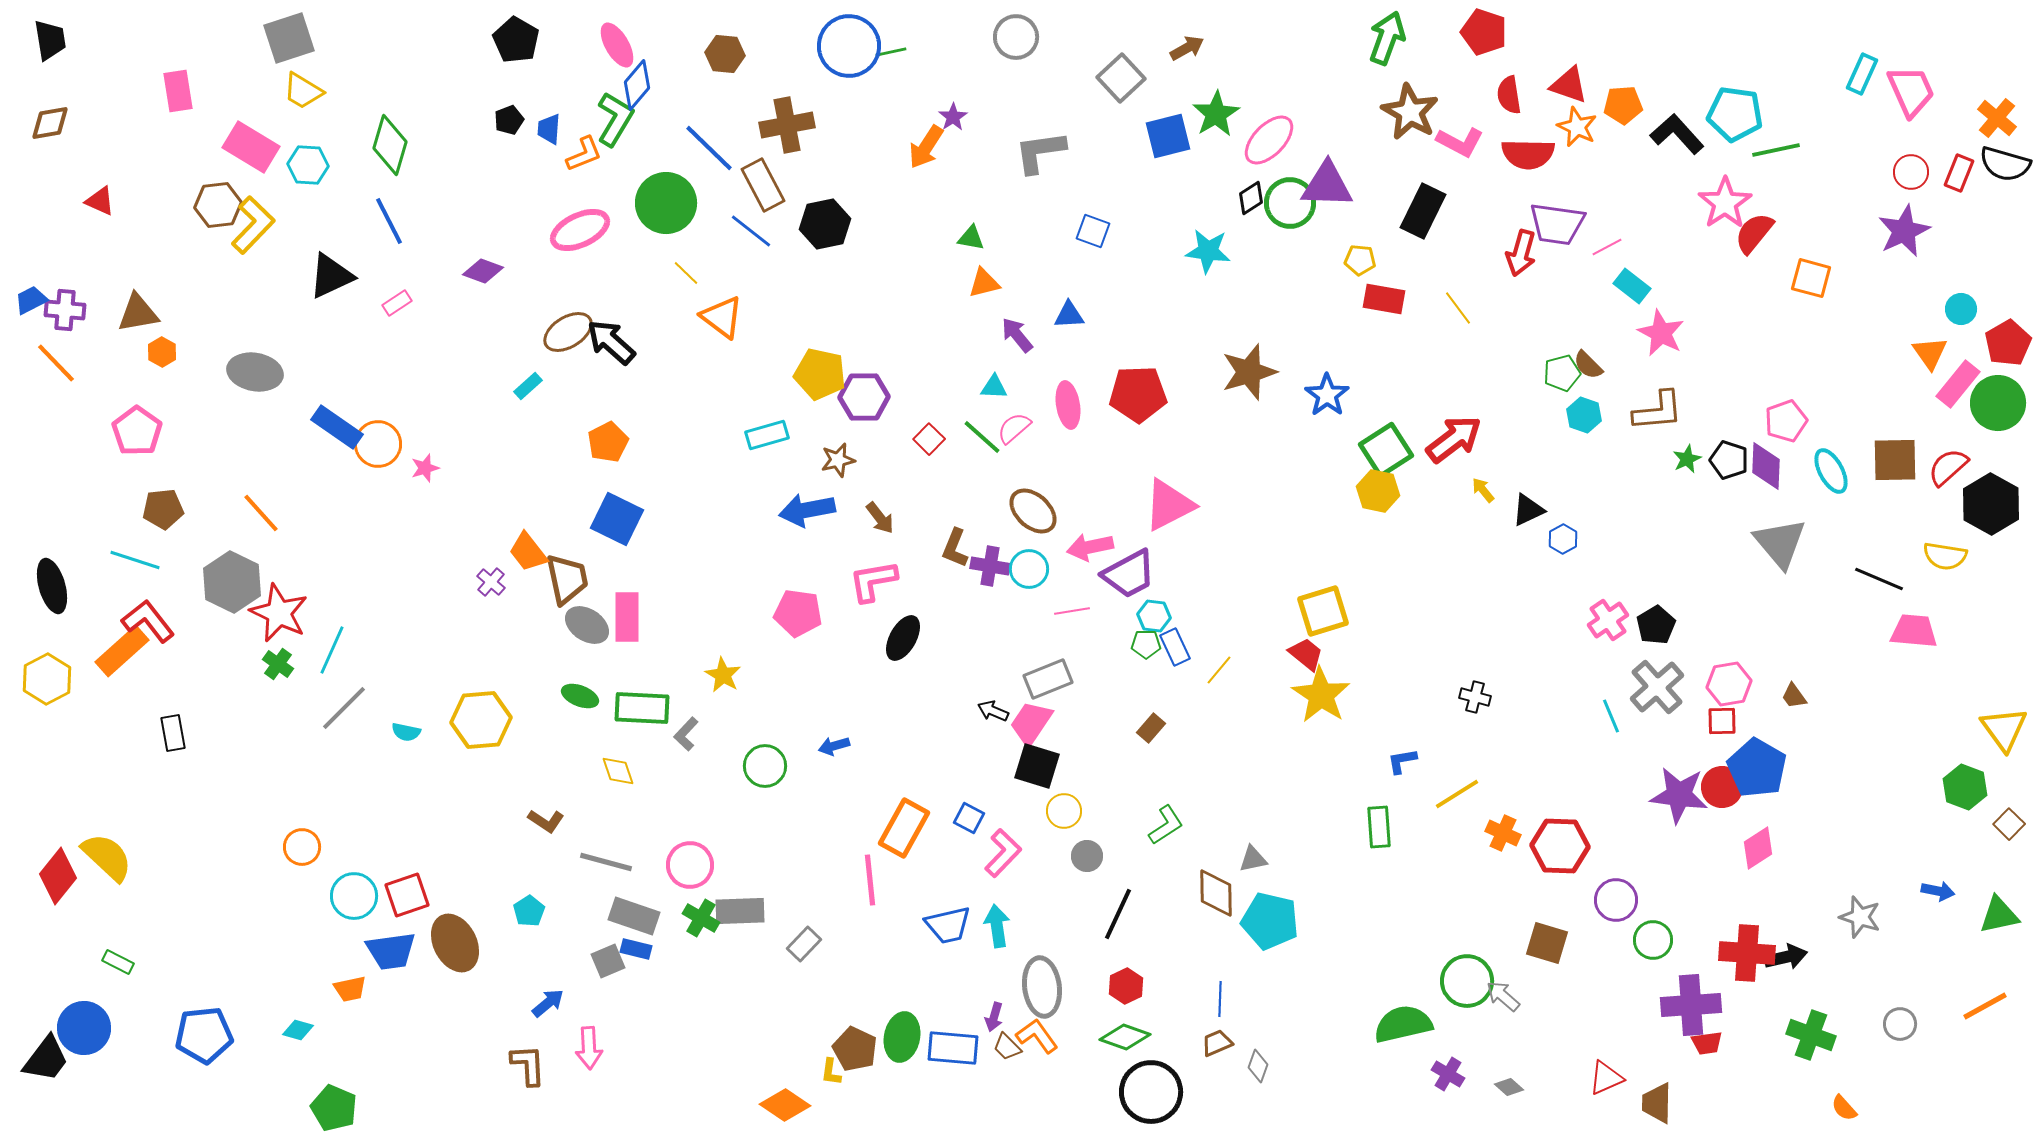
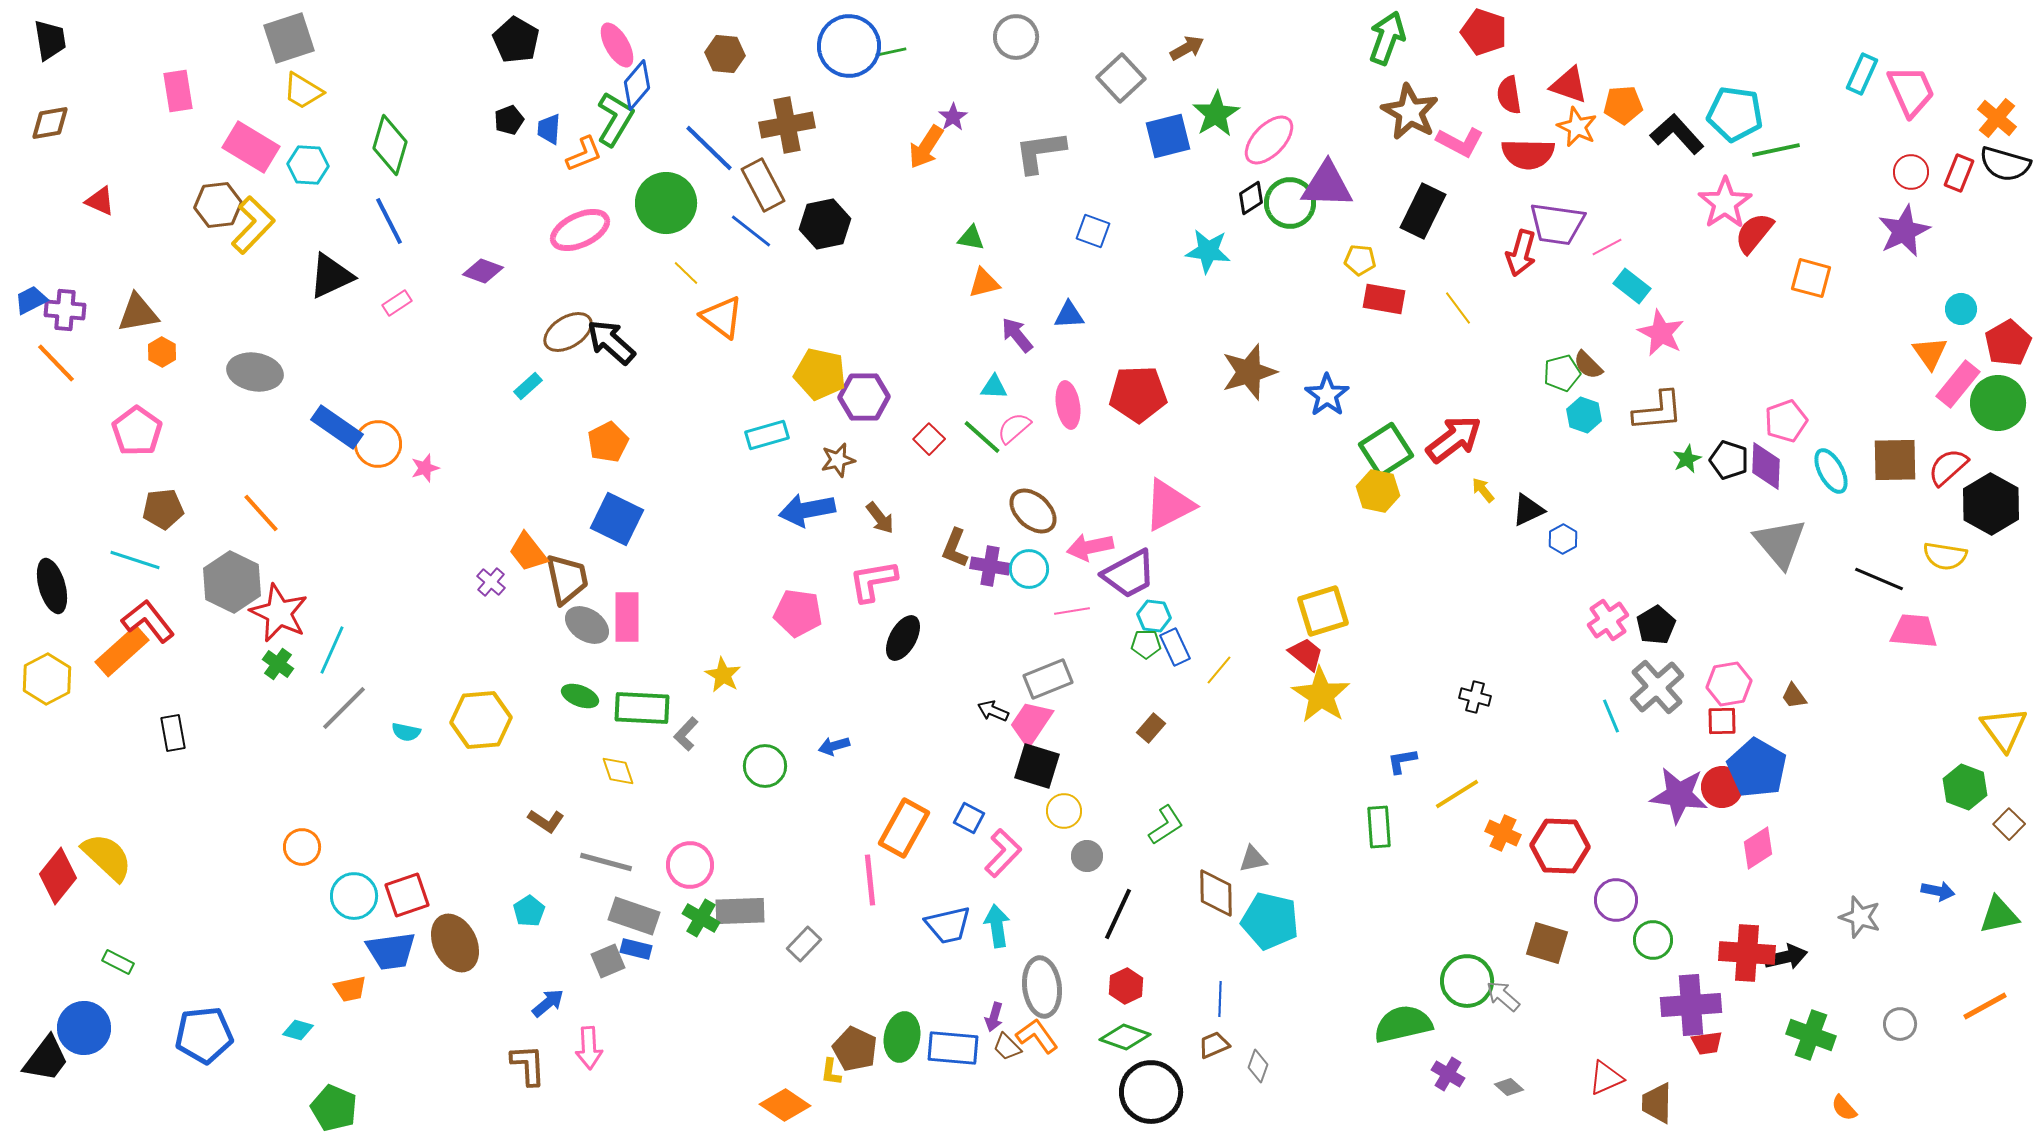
brown trapezoid at (1217, 1043): moved 3 px left, 2 px down
